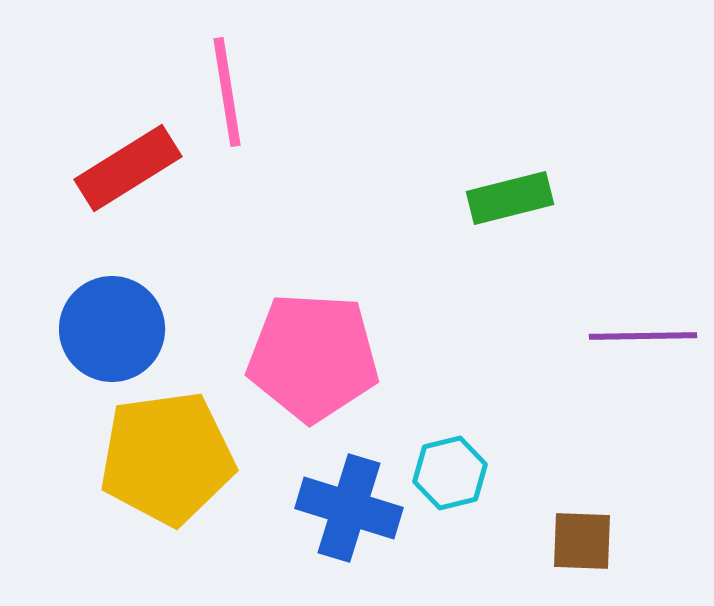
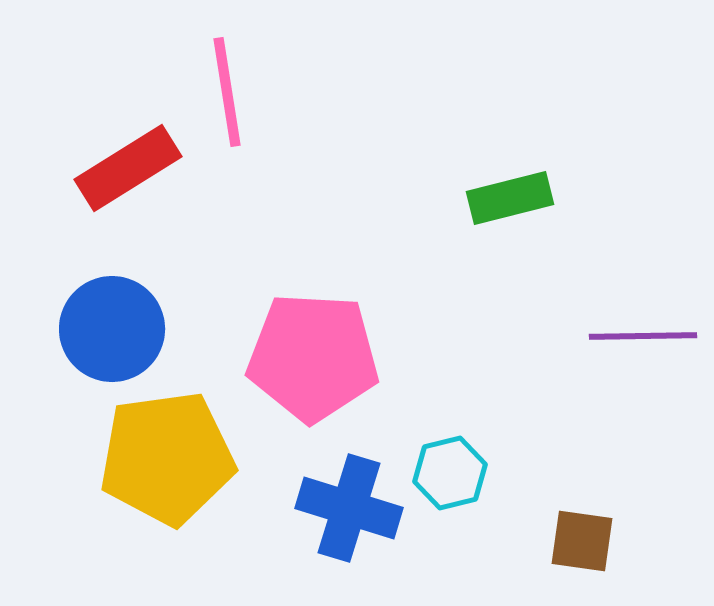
brown square: rotated 6 degrees clockwise
